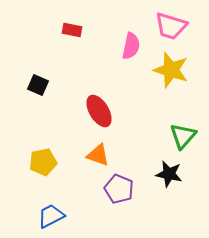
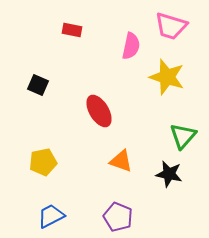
yellow star: moved 4 px left, 7 px down
orange triangle: moved 23 px right, 6 px down
purple pentagon: moved 1 px left, 28 px down
